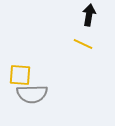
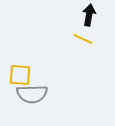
yellow line: moved 5 px up
